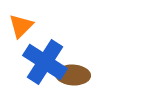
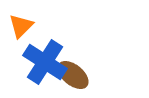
brown ellipse: rotated 36 degrees clockwise
